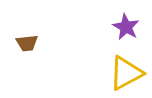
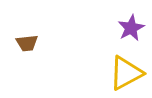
purple star: moved 5 px right, 1 px down; rotated 16 degrees clockwise
